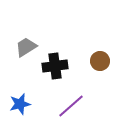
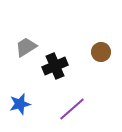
brown circle: moved 1 px right, 9 px up
black cross: rotated 15 degrees counterclockwise
purple line: moved 1 px right, 3 px down
